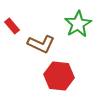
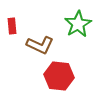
red rectangle: rotated 35 degrees clockwise
brown L-shape: moved 1 px left, 1 px down
